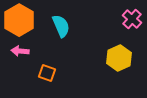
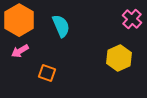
pink arrow: rotated 36 degrees counterclockwise
